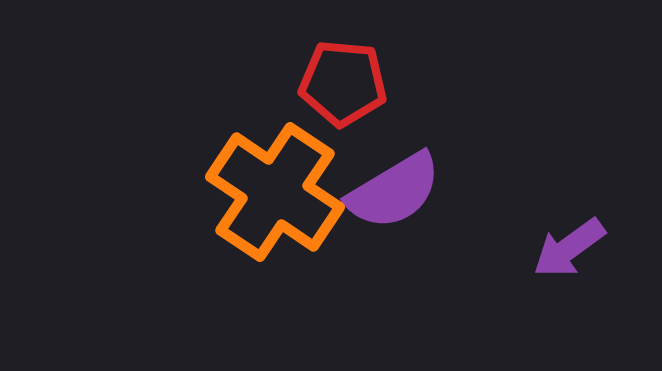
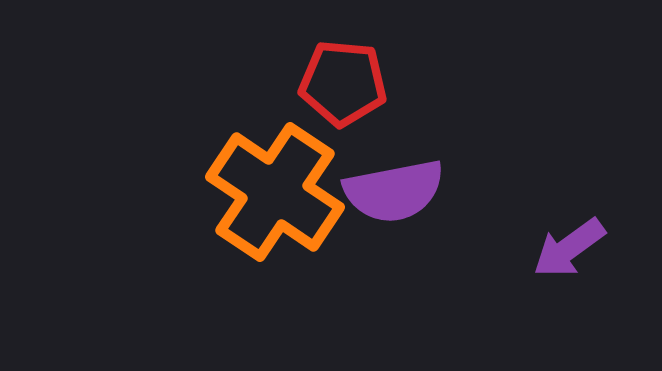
purple semicircle: rotated 20 degrees clockwise
